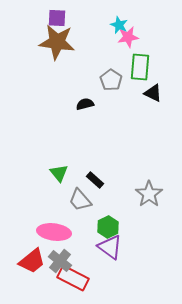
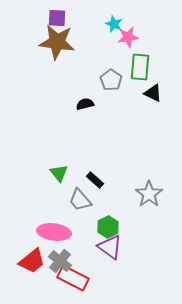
cyan star: moved 5 px left, 1 px up
